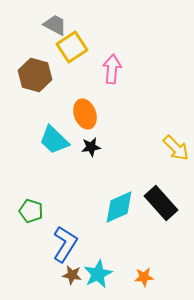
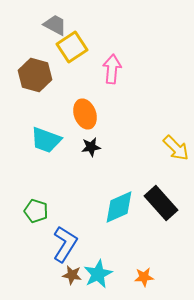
cyan trapezoid: moved 8 px left; rotated 24 degrees counterclockwise
green pentagon: moved 5 px right
